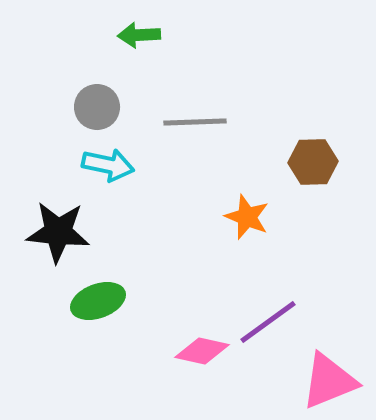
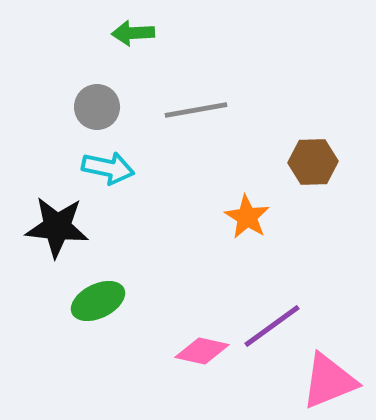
green arrow: moved 6 px left, 2 px up
gray line: moved 1 px right, 12 px up; rotated 8 degrees counterclockwise
cyan arrow: moved 3 px down
orange star: rotated 9 degrees clockwise
black star: moved 1 px left, 5 px up
green ellipse: rotated 6 degrees counterclockwise
purple line: moved 4 px right, 4 px down
